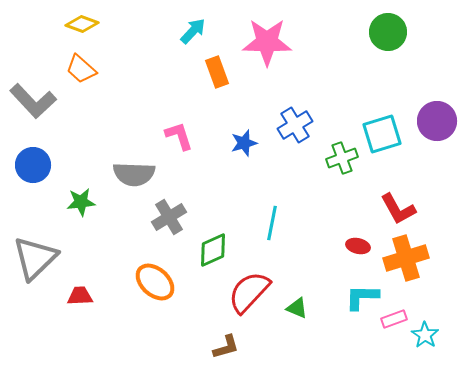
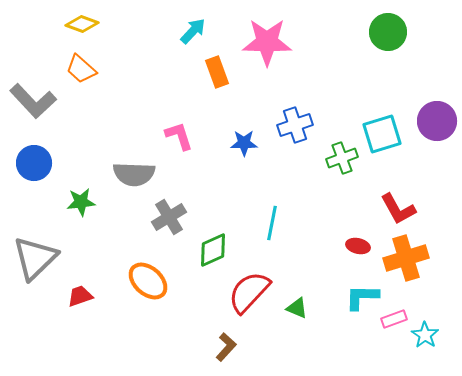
blue cross: rotated 12 degrees clockwise
blue star: rotated 16 degrees clockwise
blue circle: moved 1 px right, 2 px up
orange ellipse: moved 7 px left, 1 px up
red trapezoid: rotated 16 degrees counterclockwise
brown L-shape: rotated 32 degrees counterclockwise
